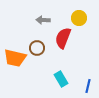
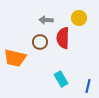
gray arrow: moved 3 px right
red semicircle: rotated 20 degrees counterclockwise
brown circle: moved 3 px right, 6 px up
